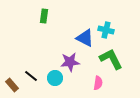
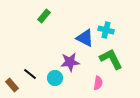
green rectangle: rotated 32 degrees clockwise
black line: moved 1 px left, 2 px up
